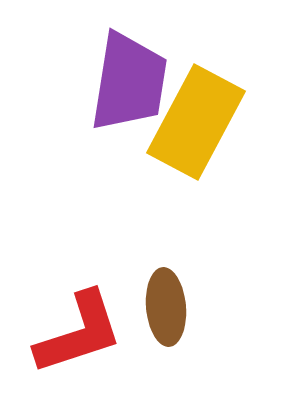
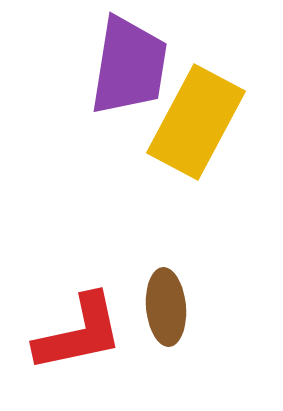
purple trapezoid: moved 16 px up
red L-shape: rotated 6 degrees clockwise
